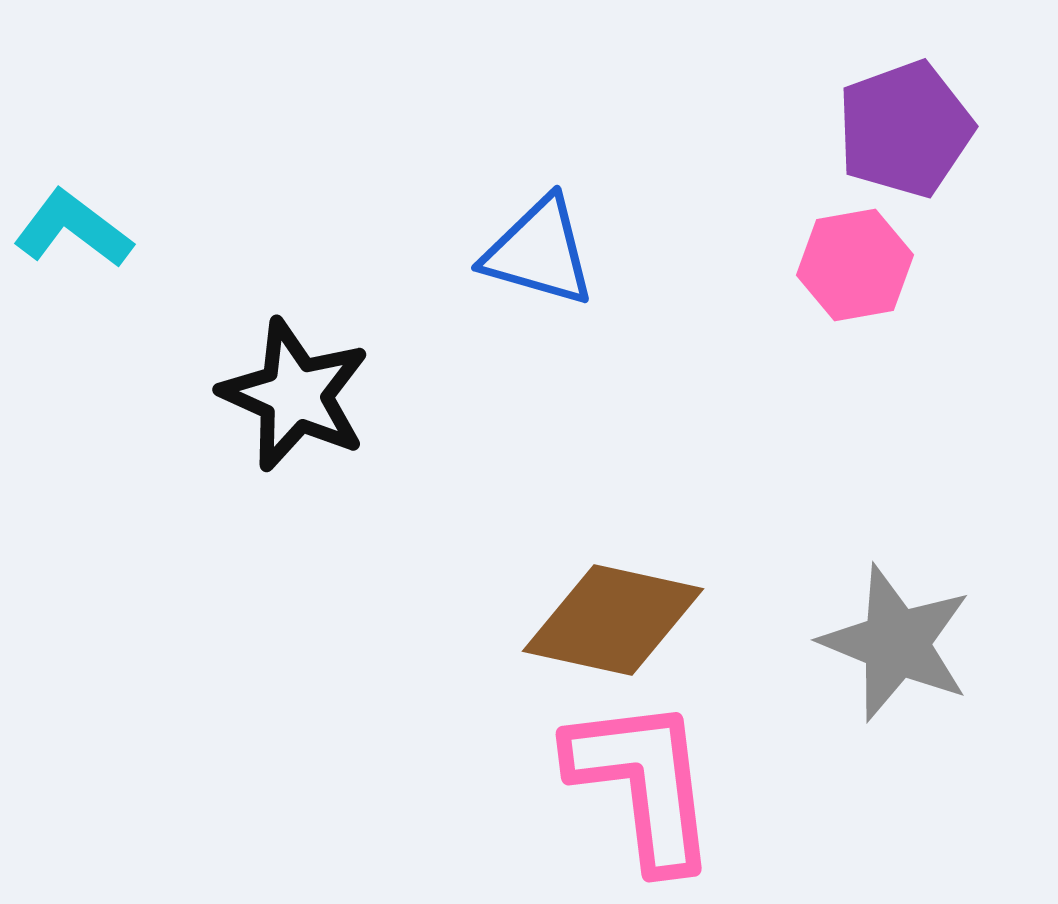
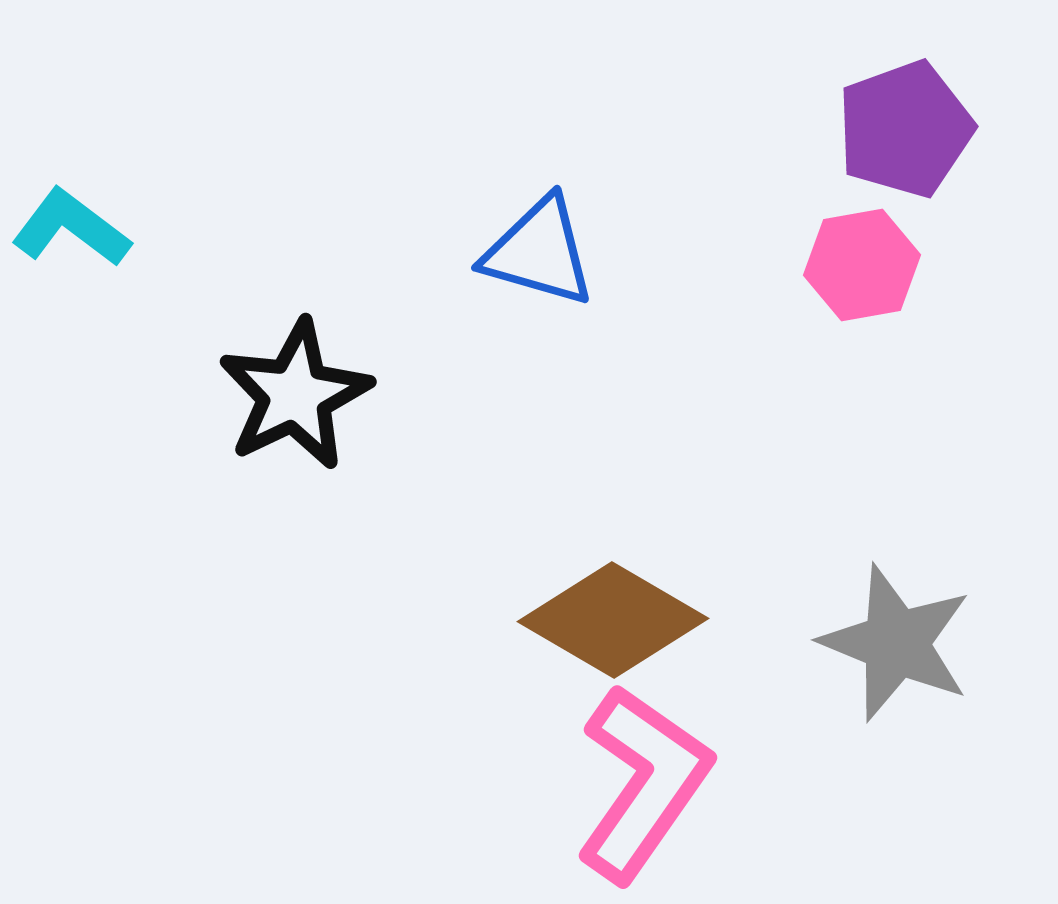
cyan L-shape: moved 2 px left, 1 px up
pink hexagon: moved 7 px right
black star: rotated 22 degrees clockwise
brown diamond: rotated 18 degrees clockwise
pink L-shape: rotated 42 degrees clockwise
